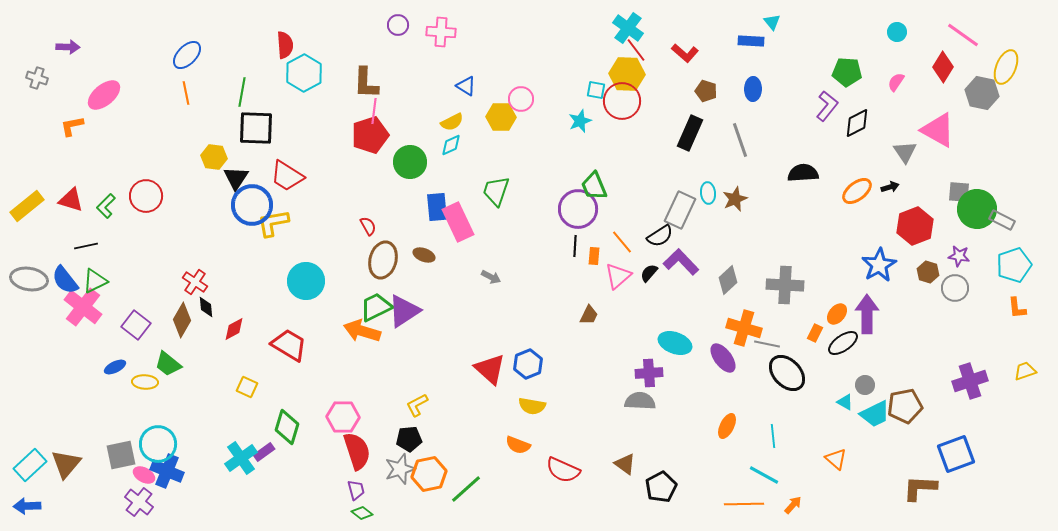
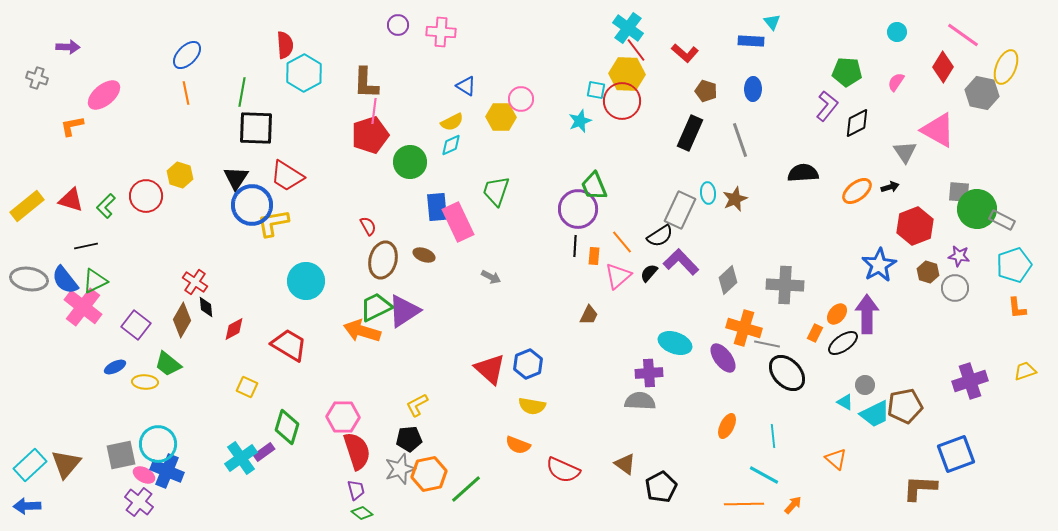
yellow hexagon at (214, 157): moved 34 px left, 18 px down; rotated 10 degrees clockwise
